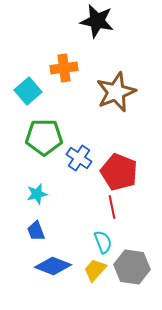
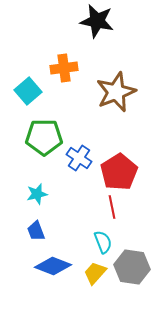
red pentagon: rotated 18 degrees clockwise
yellow trapezoid: moved 3 px down
